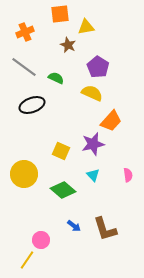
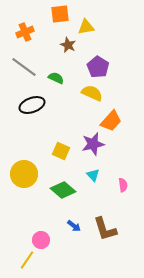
pink semicircle: moved 5 px left, 10 px down
